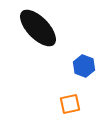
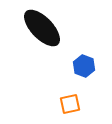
black ellipse: moved 4 px right
